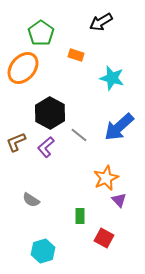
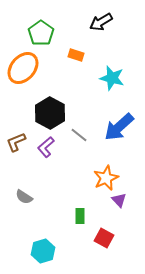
gray semicircle: moved 7 px left, 3 px up
